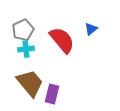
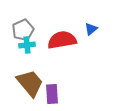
red semicircle: rotated 60 degrees counterclockwise
cyan cross: moved 1 px right, 4 px up
purple rectangle: rotated 18 degrees counterclockwise
